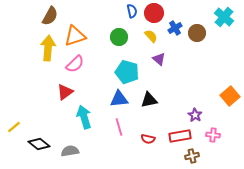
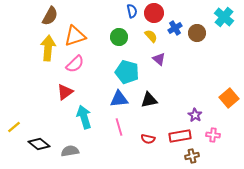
orange square: moved 1 px left, 2 px down
